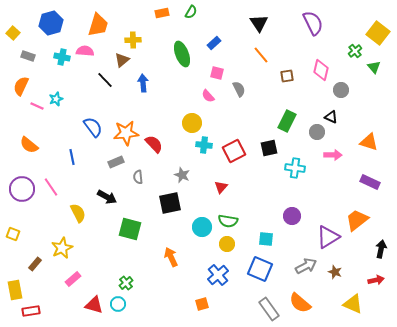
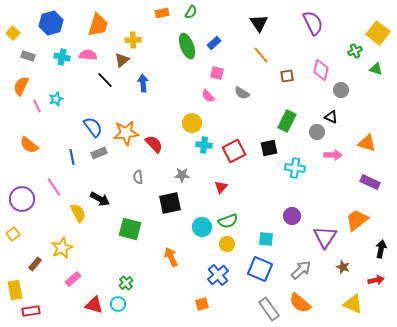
pink semicircle at (85, 51): moved 3 px right, 4 px down
green cross at (355, 51): rotated 16 degrees clockwise
green ellipse at (182, 54): moved 5 px right, 8 px up
green triangle at (374, 67): moved 2 px right, 2 px down; rotated 32 degrees counterclockwise
gray semicircle at (239, 89): moved 3 px right, 4 px down; rotated 147 degrees clockwise
pink line at (37, 106): rotated 40 degrees clockwise
orange triangle at (369, 142): moved 2 px left, 1 px down
gray rectangle at (116, 162): moved 17 px left, 9 px up
gray star at (182, 175): rotated 21 degrees counterclockwise
pink line at (51, 187): moved 3 px right
purple circle at (22, 189): moved 10 px down
black arrow at (107, 197): moved 7 px left, 2 px down
green semicircle at (228, 221): rotated 30 degrees counterclockwise
yellow square at (13, 234): rotated 32 degrees clockwise
purple triangle at (328, 237): moved 3 px left; rotated 25 degrees counterclockwise
gray arrow at (306, 266): moved 5 px left, 4 px down; rotated 15 degrees counterclockwise
brown star at (335, 272): moved 8 px right, 5 px up
